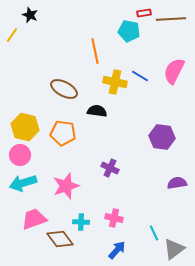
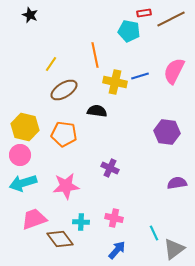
brown line: rotated 24 degrees counterclockwise
yellow line: moved 39 px right, 29 px down
orange line: moved 4 px down
blue line: rotated 48 degrees counterclockwise
brown ellipse: moved 1 px down; rotated 60 degrees counterclockwise
orange pentagon: moved 1 px right, 1 px down
purple hexagon: moved 5 px right, 5 px up
pink star: rotated 12 degrees clockwise
